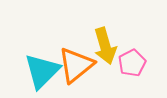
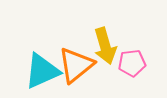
pink pentagon: rotated 20 degrees clockwise
cyan triangle: rotated 21 degrees clockwise
